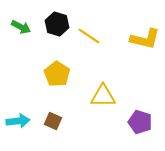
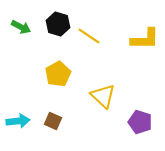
black hexagon: moved 1 px right
yellow L-shape: rotated 12 degrees counterclockwise
yellow pentagon: moved 1 px right; rotated 10 degrees clockwise
yellow triangle: rotated 44 degrees clockwise
